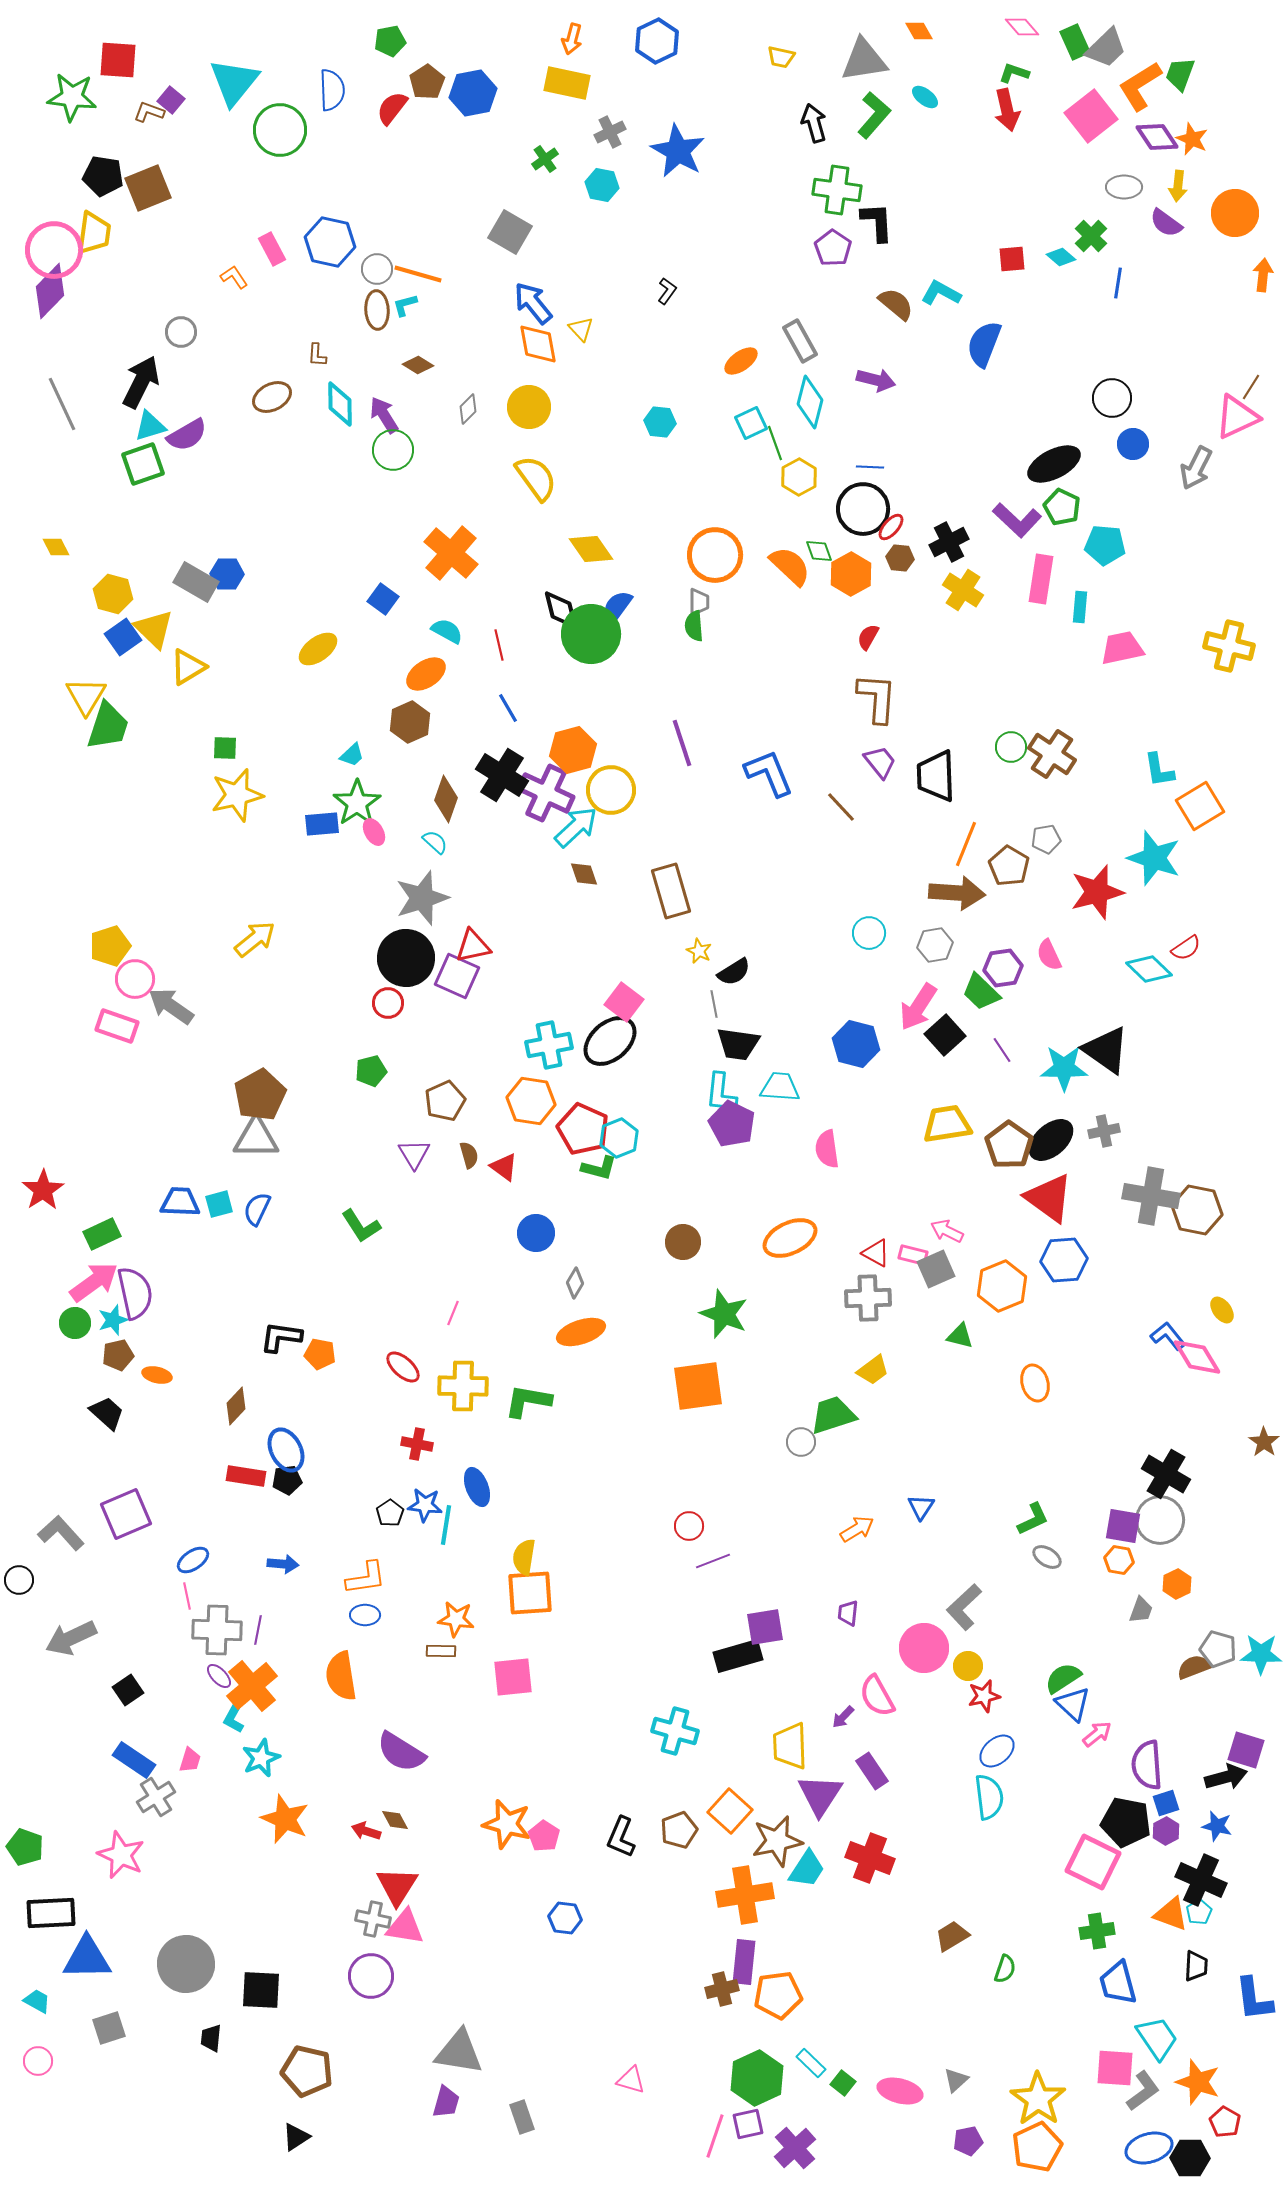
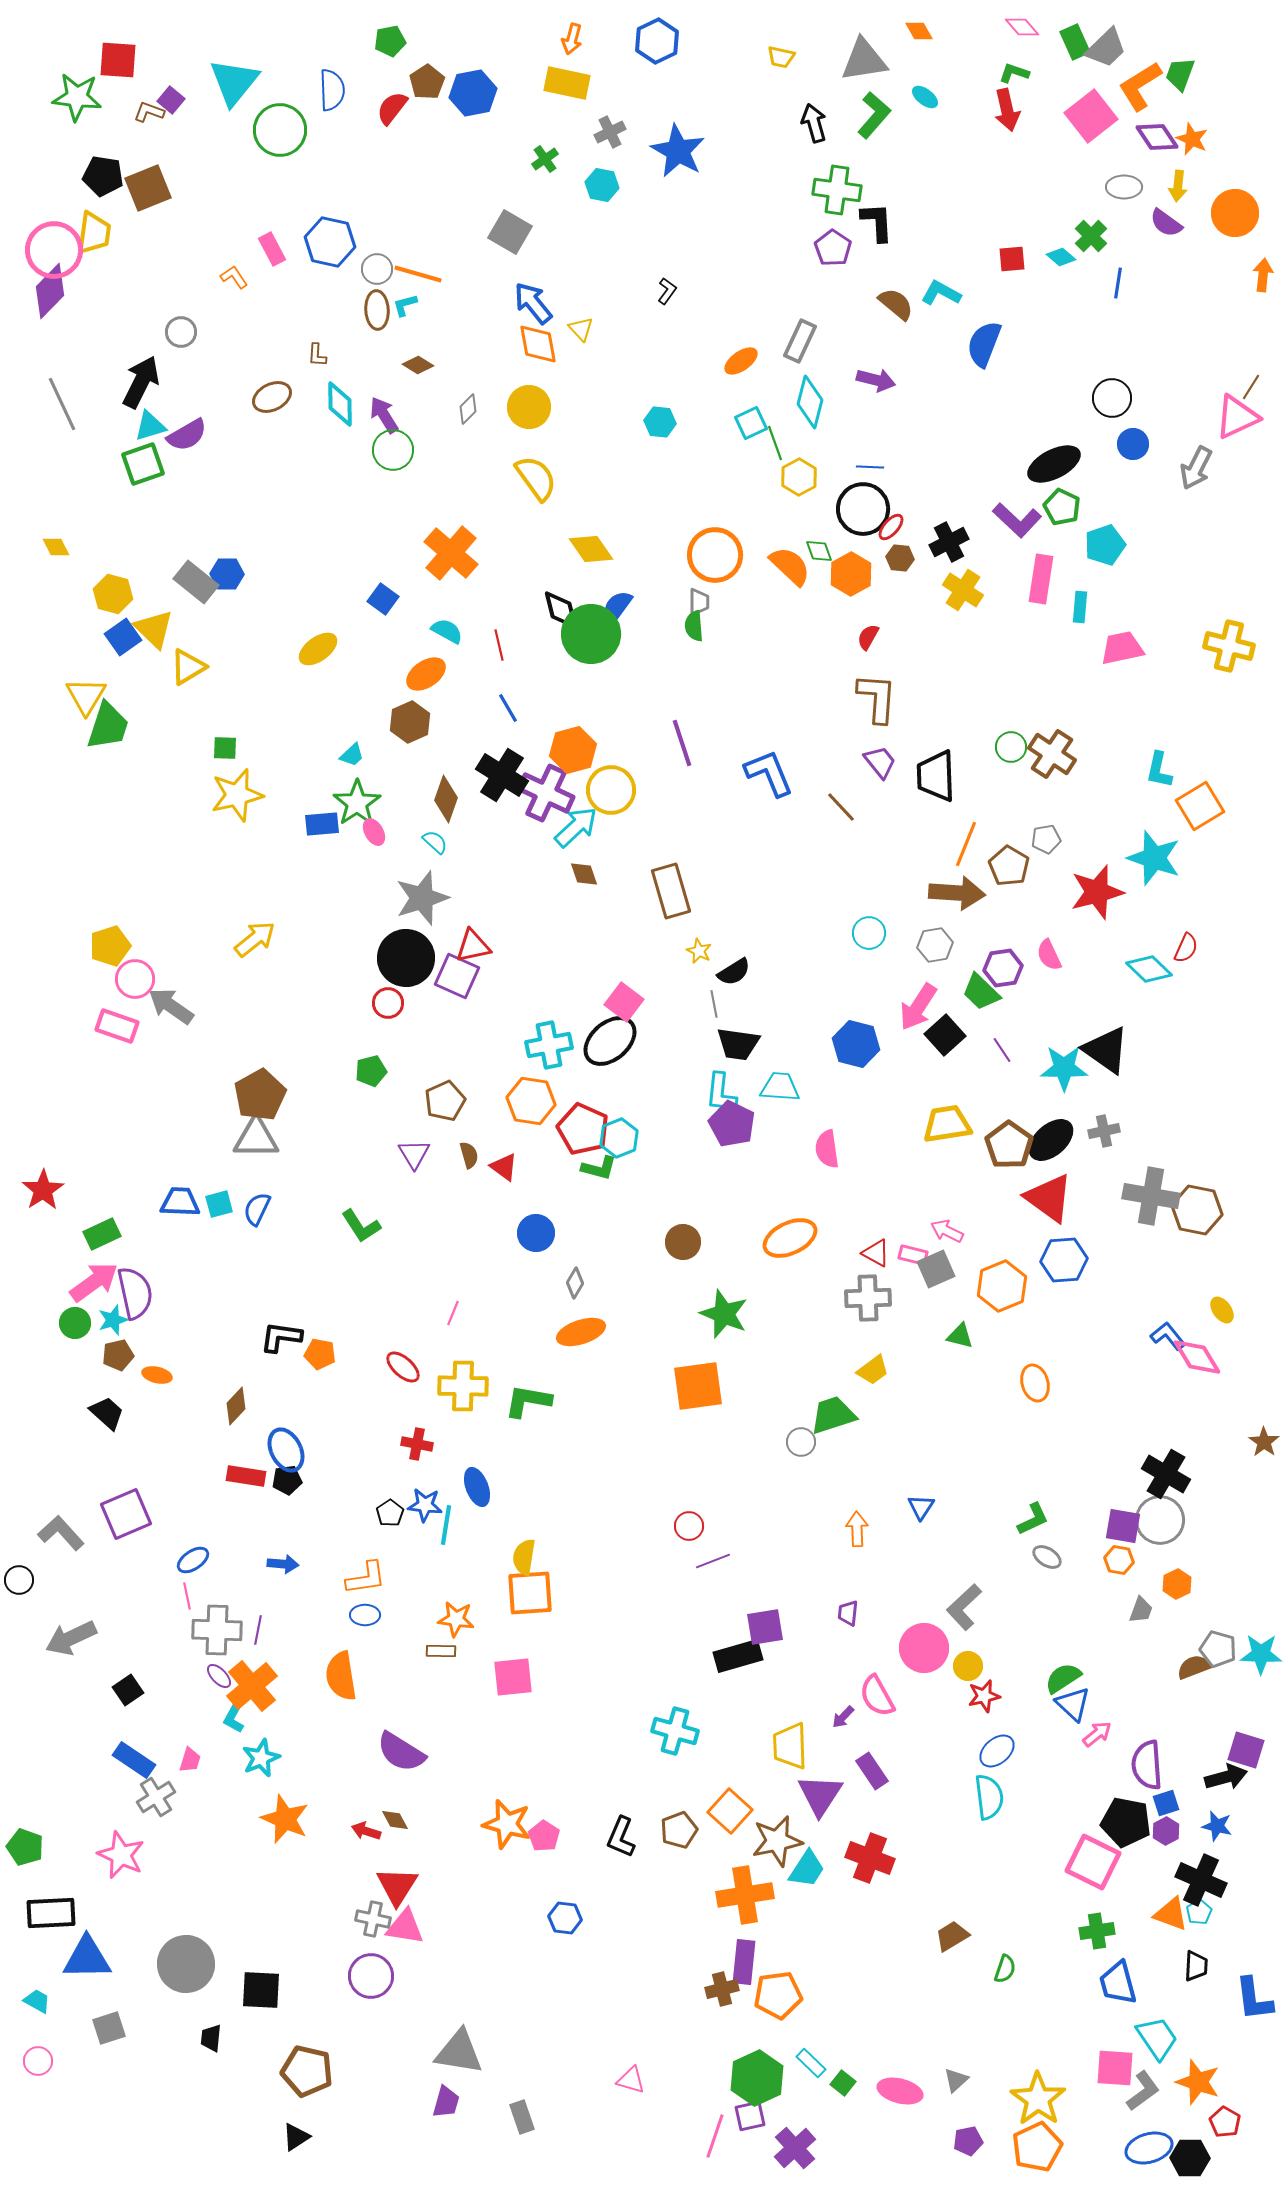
green star at (72, 97): moved 5 px right
gray rectangle at (800, 341): rotated 54 degrees clockwise
cyan pentagon at (1105, 545): rotated 24 degrees counterclockwise
gray rectangle at (196, 582): rotated 9 degrees clockwise
cyan L-shape at (1159, 770): rotated 21 degrees clockwise
red semicircle at (1186, 948): rotated 32 degrees counterclockwise
orange arrow at (857, 1529): rotated 60 degrees counterclockwise
purple square at (748, 2124): moved 2 px right, 8 px up
